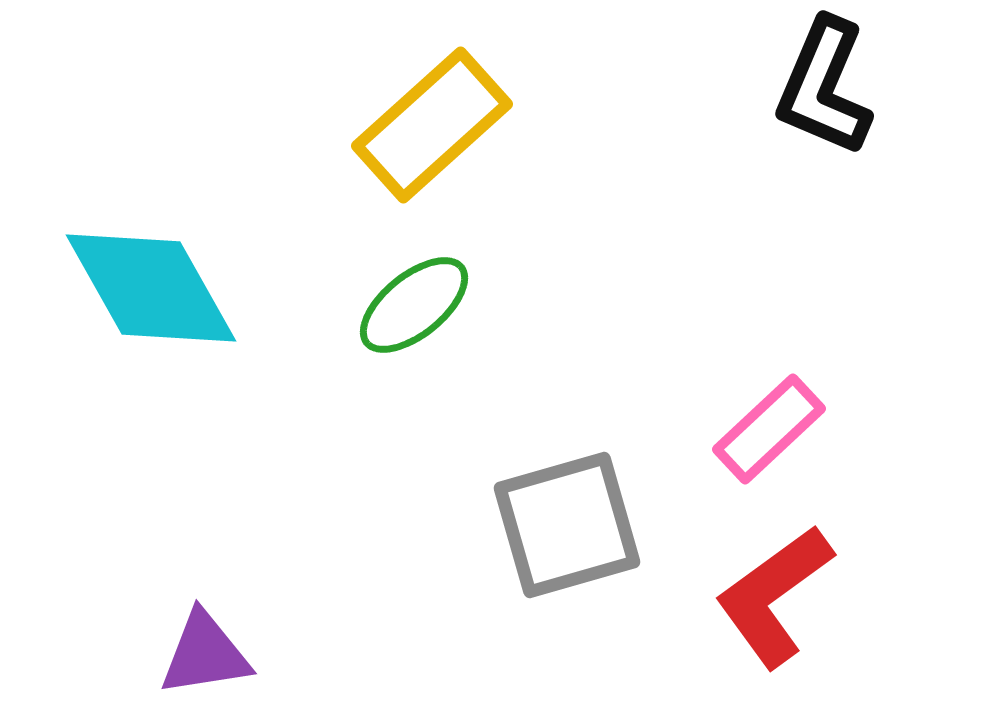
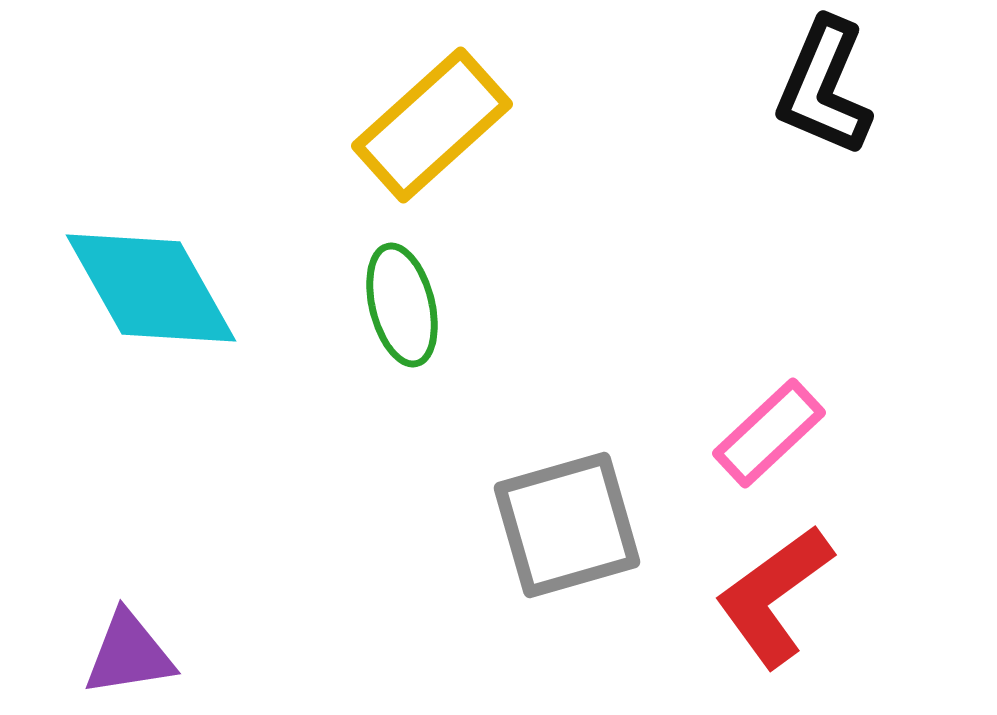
green ellipse: moved 12 px left; rotated 65 degrees counterclockwise
pink rectangle: moved 4 px down
purple triangle: moved 76 px left
